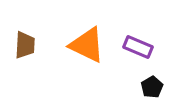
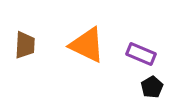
purple rectangle: moved 3 px right, 7 px down
